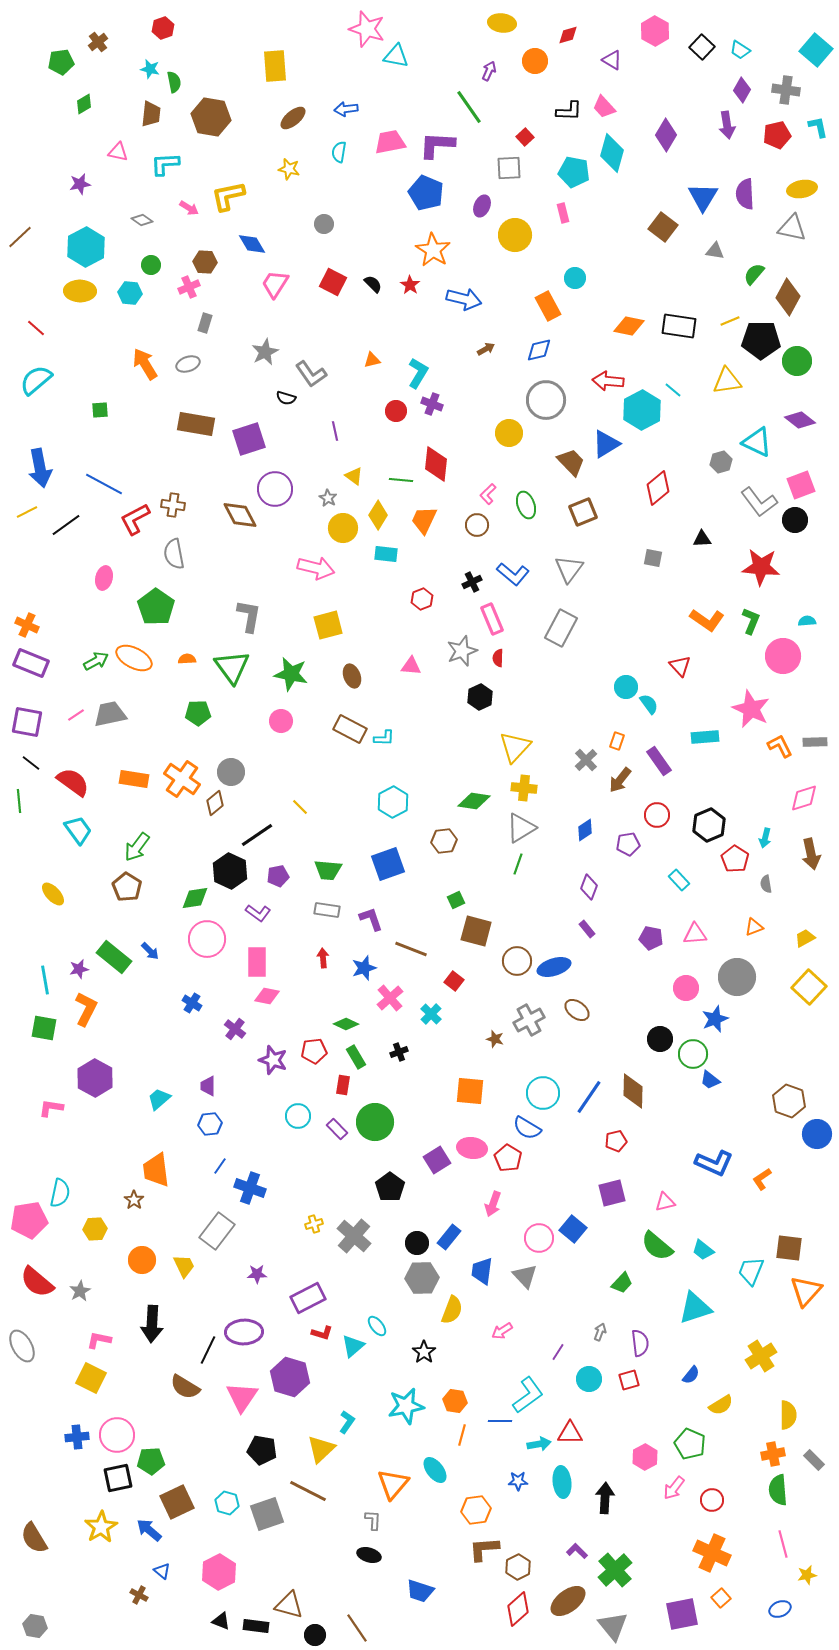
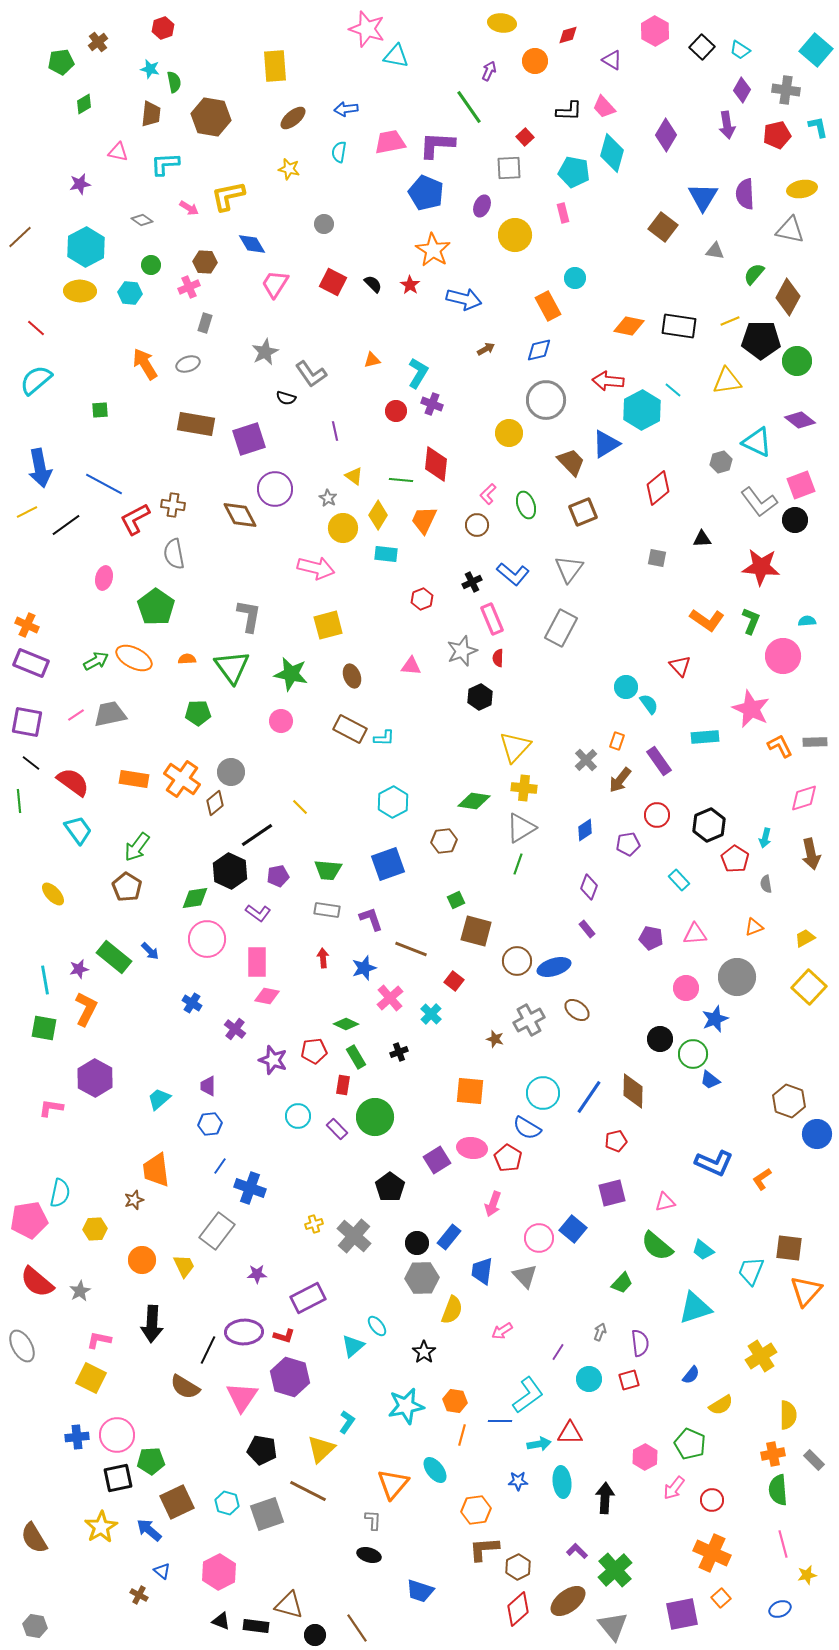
gray triangle at (792, 228): moved 2 px left, 2 px down
gray square at (653, 558): moved 4 px right
green circle at (375, 1122): moved 5 px up
brown star at (134, 1200): rotated 18 degrees clockwise
red L-shape at (322, 1333): moved 38 px left, 3 px down
